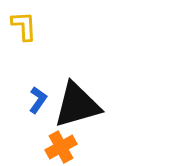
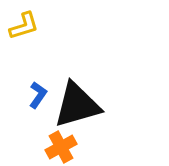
yellow L-shape: rotated 76 degrees clockwise
blue L-shape: moved 5 px up
